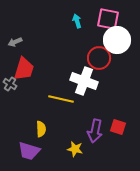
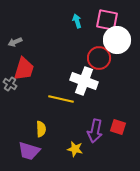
pink square: moved 1 px left, 1 px down
